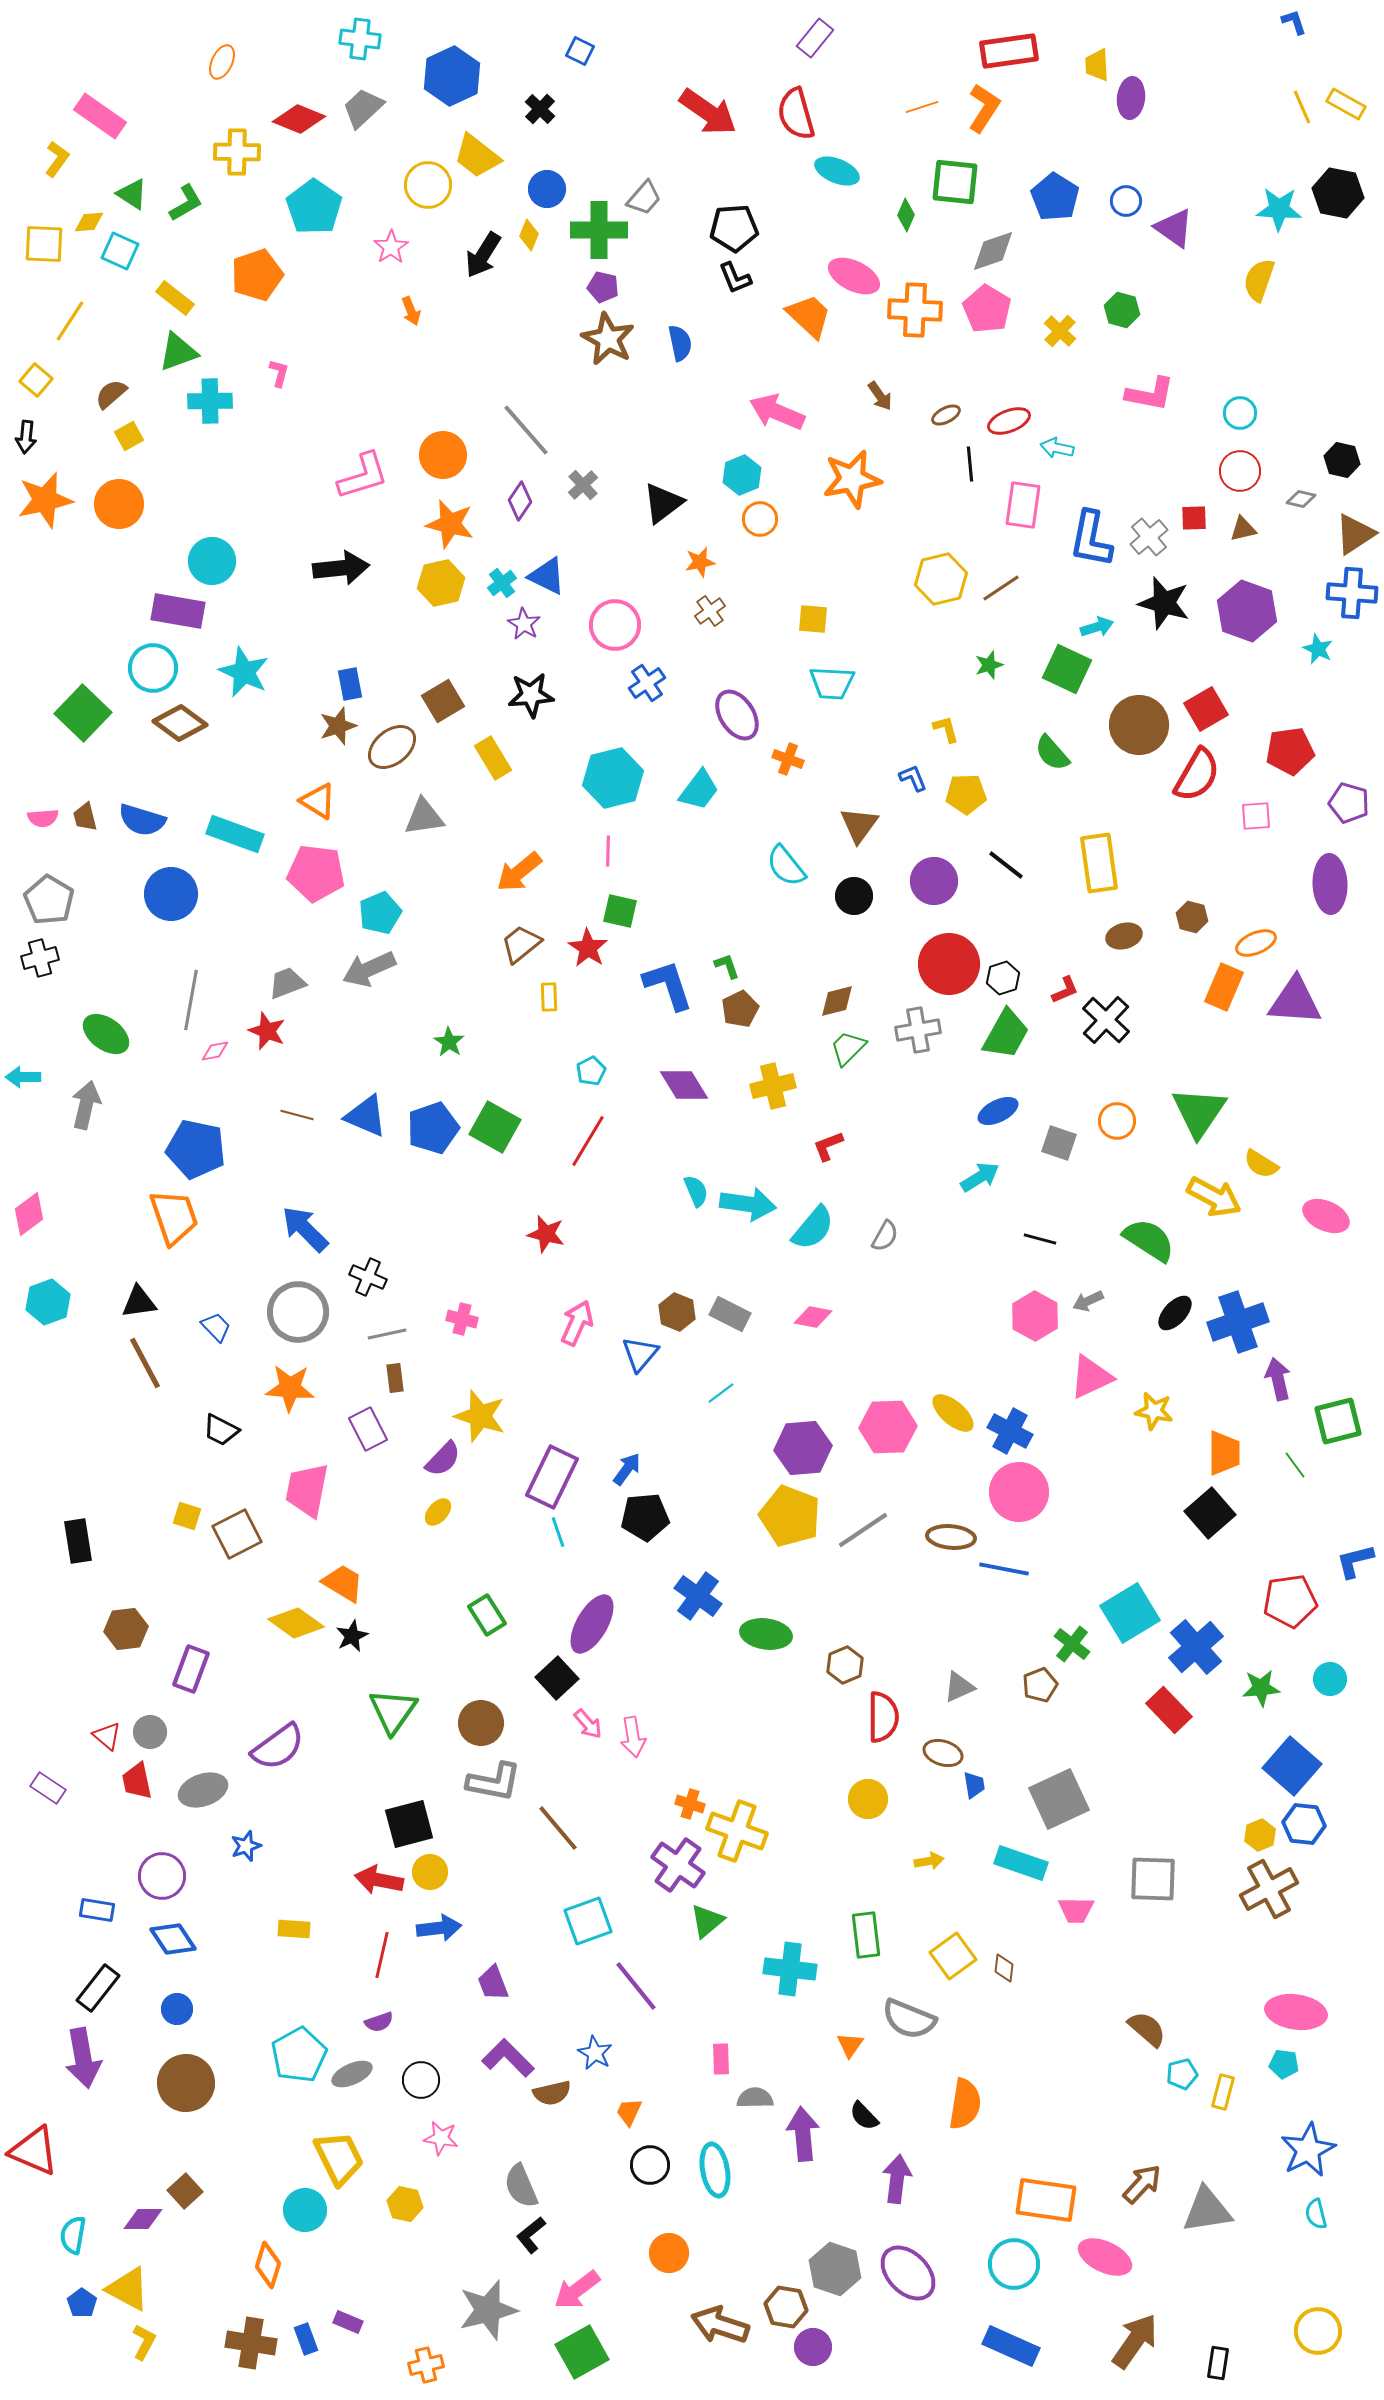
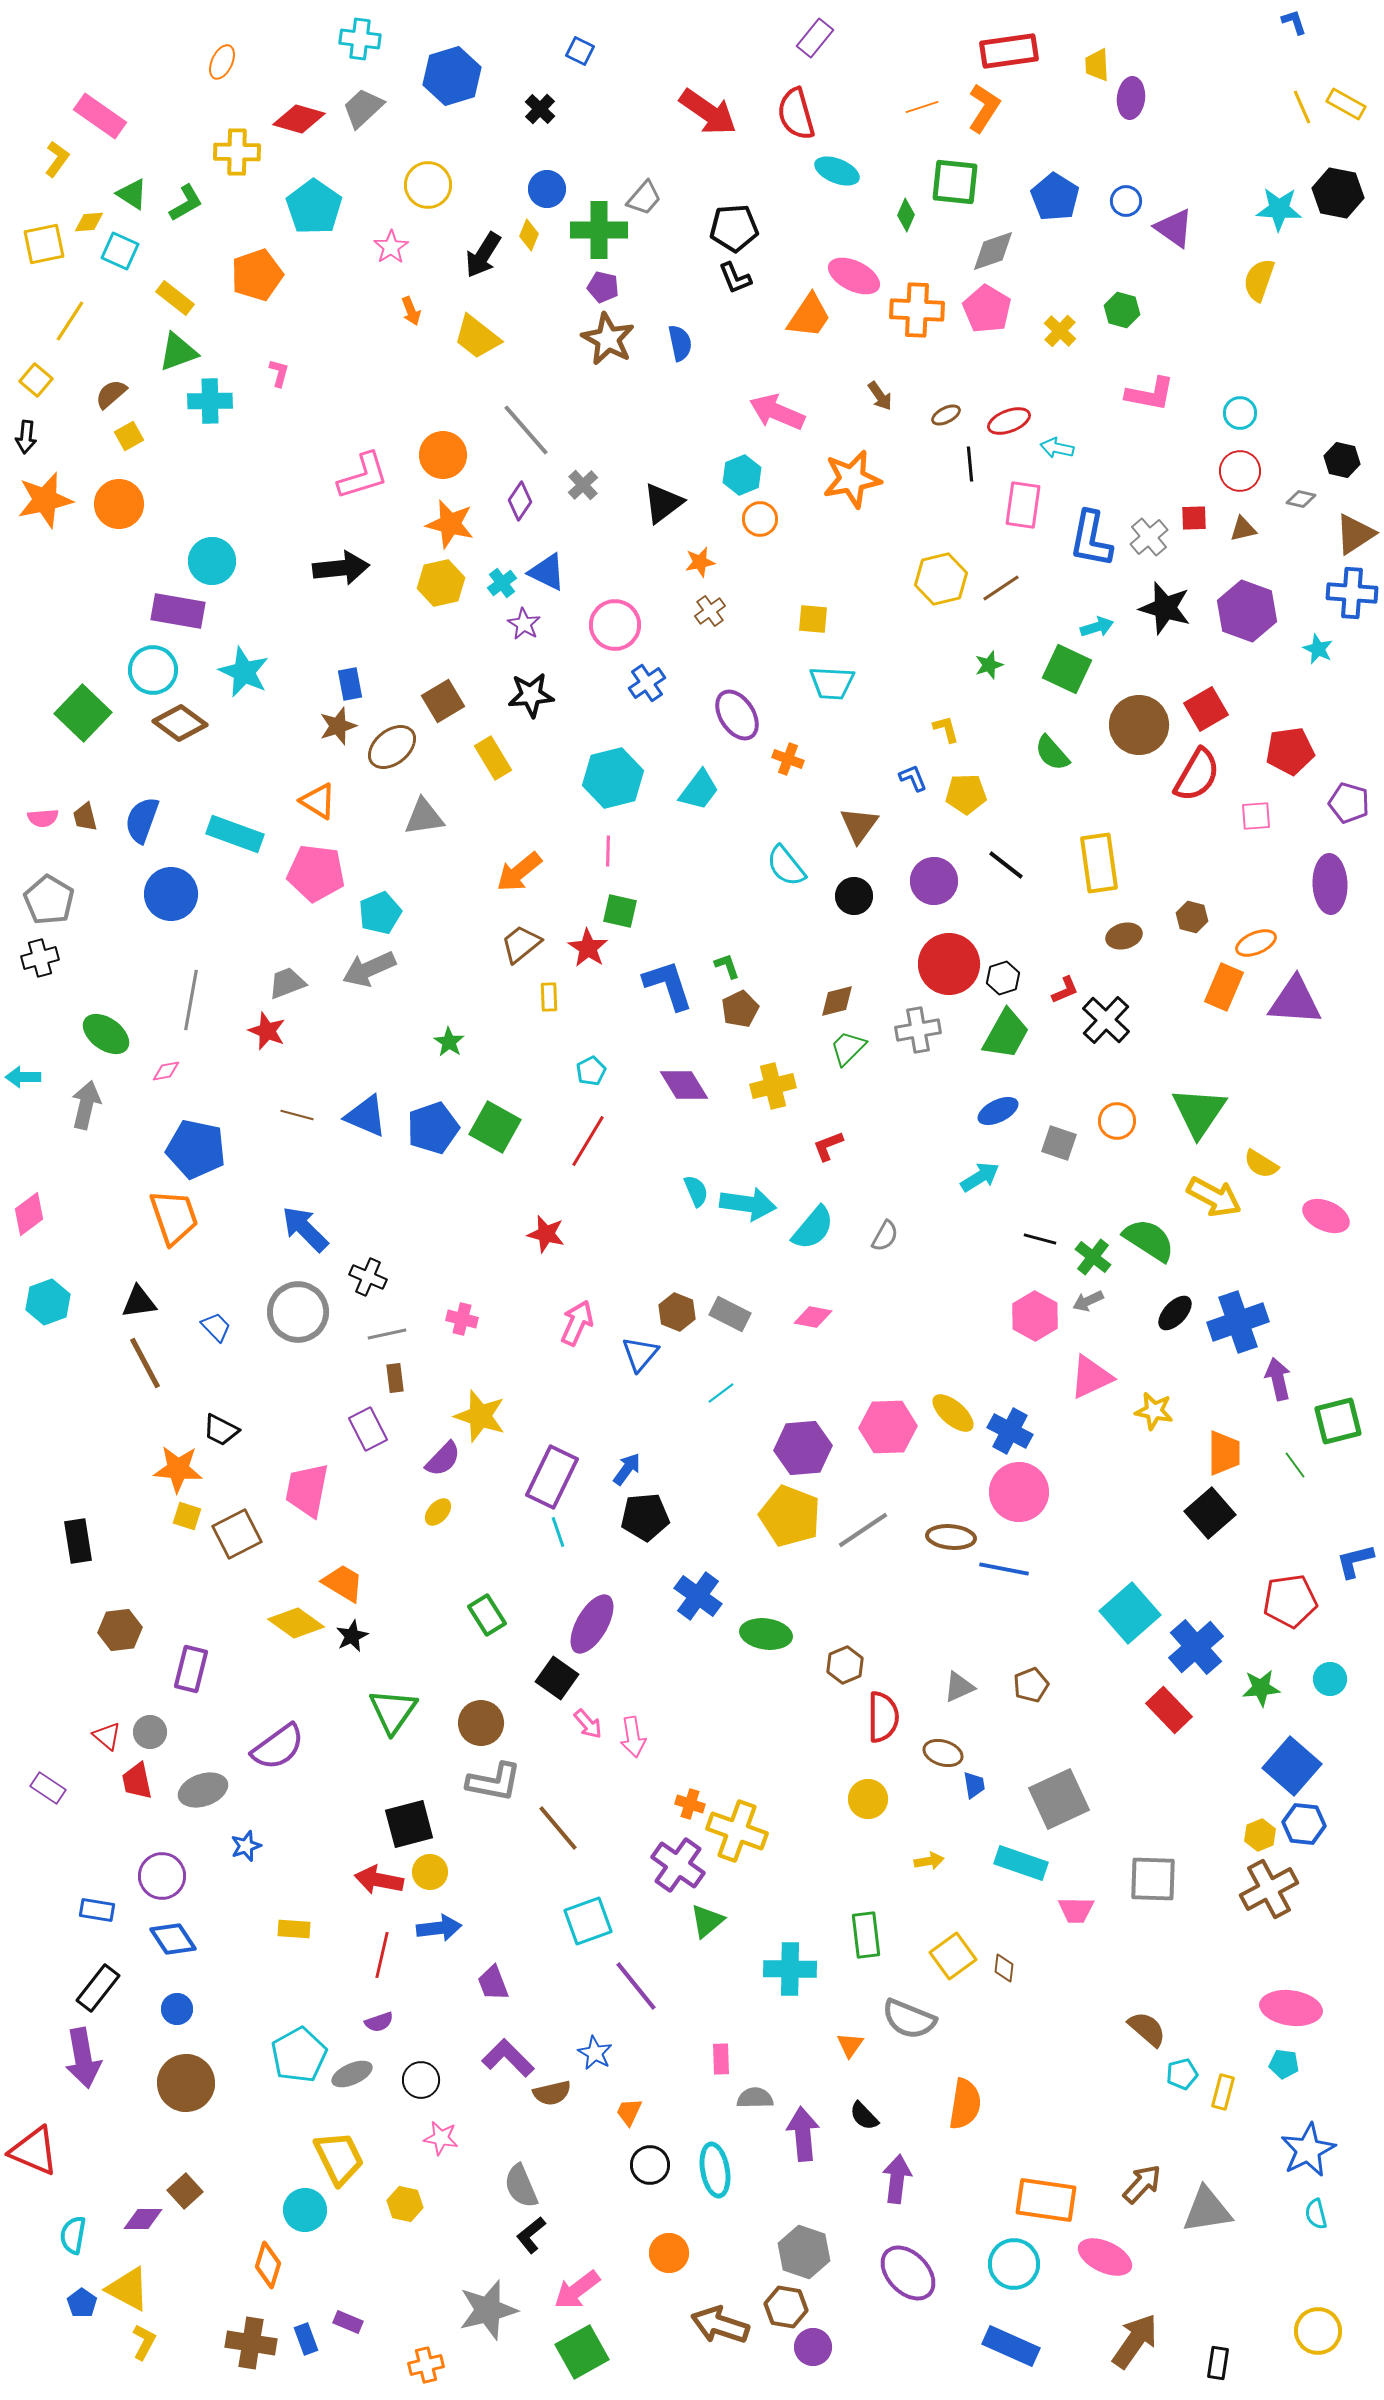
blue hexagon at (452, 76): rotated 8 degrees clockwise
red diamond at (299, 119): rotated 6 degrees counterclockwise
yellow trapezoid at (477, 156): moved 181 px down
yellow square at (44, 244): rotated 15 degrees counterclockwise
orange cross at (915, 310): moved 2 px right
orange trapezoid at (809, 316): rotated 81 degrees clockwise
blue triangle at (547, 576): moved 4 px up
black star at (1164, 603): moved 1 px right, 5 px down
cyan circle at (153, 668): moved 2 px down
blue semicircle at (142, 820): rotated 93 degrees clockwise
pink diamond at (215, 1051): moved 49 px left, 20 px down
orange star at (290, 1388): moved 112 px left, 81 px down
cyan square at (1130, 1613): rotated 10 degrees counterclockwise
brown hexagon at (126, 1629): moved 6 px left, 1 px down
green cross at (1072, 1644): moved 21 px right, 387 px up
purple rectangle at (191, 1669): rotated 6 degrees counterclockwise
black square at (557, 1678): rotated 12 degrees counterclockwise
brown pentagon at (1040, 1685): moved 9 px left
cyan cross at (790, 1969): rotated 6 degrees counterclockwise
pink ellipse at (1296, 2012): moved 5 px left, 4 px up
gray hexagon at (835, 2269): moved 31 px left, 17 px up
